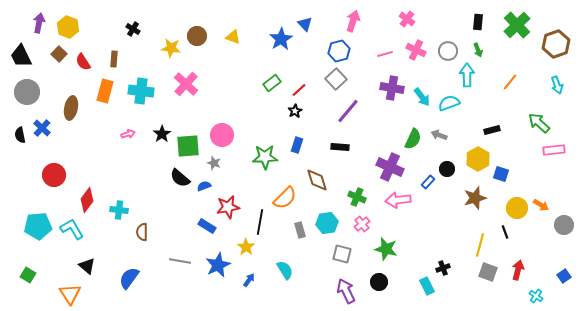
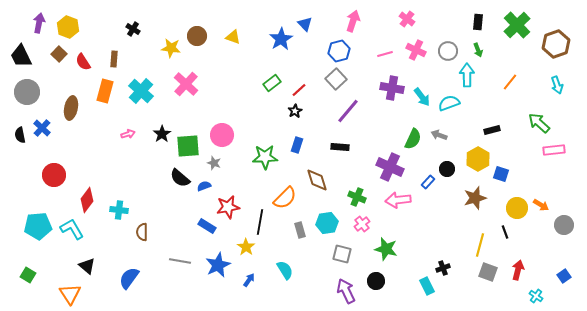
cyan cross at (141, 91): rotated 35 degrees clockwise
black circle at (379, 282): moved 3 px left, 1 px up
